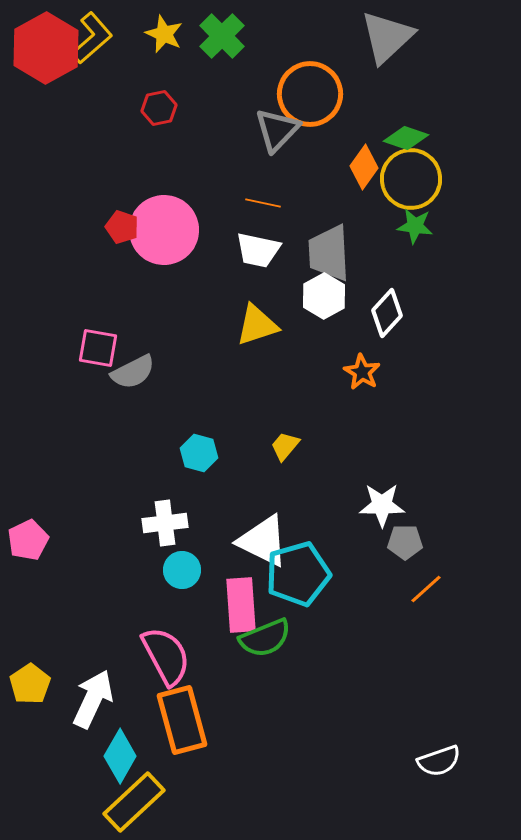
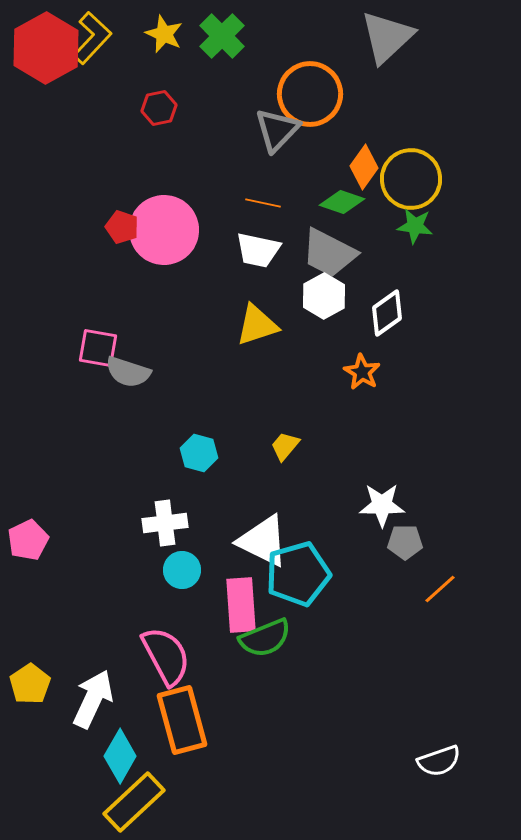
yellow L-shape at (92, 38): rotated 6 degrees counterclockwise
green diamond at (406, 138): moved 64 px left, 64 px down
gray trapezoid at (329, 253): rotated 60 degrees counterclockwise
white diamond at (387, 313): rotated 12 degrees clockwise
gray semicircle at (133, 372): moved 5 px left; rotated 45 degrees clockwise
orange line at (426, 589): moved 14 px right
